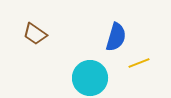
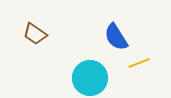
blue semicircle: rotated 132 degrees clockwise
